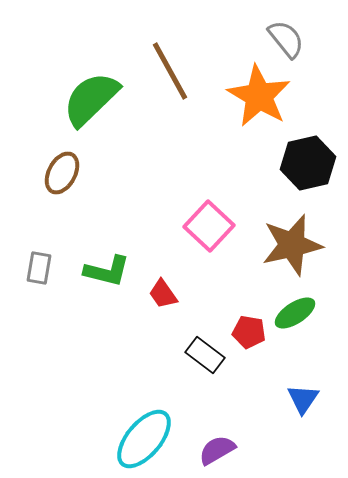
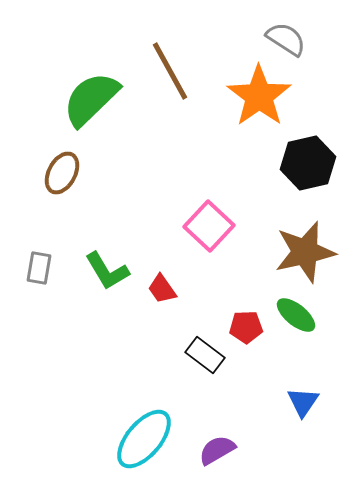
gray semicircle: rotated 18 degrees counterclockwise
orange star: rotated 6 degrees clockwise
brown star: moved 13 px right, 7 px down
green L-shape: rotated 45 degrees clockwise
red trapezoid: moved 1 px left, 5 px up
green ellipse: moved 1 px right, 2 px down; rotated 72 degrees clockwise
red pentagon: moved 3 px left, 5 px up; rotated 12 degrees counterclockwise
blue triangle: moved 3 px down
